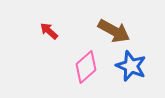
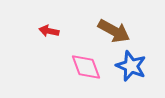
red arrow: rotated 30 degrees counterclockwise
pink diamond: rotated 68 degrees counterclockwise
